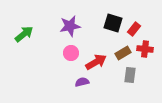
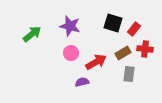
purple star: rotated 25 degrees clockwise
green arrow: moved 8 px right
gray rectangle: moved 1 px left, 1 px up
